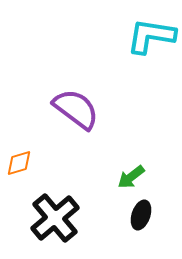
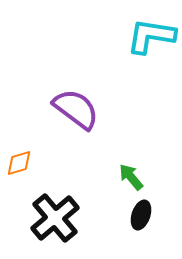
green arrow: rotated 88 degrees clockwise
